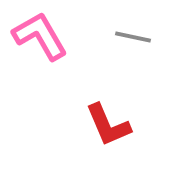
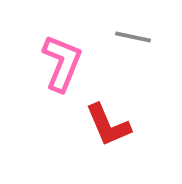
pink L-shape: moved 22 px right, 27 px down; rotated 52 degrees clockwise
